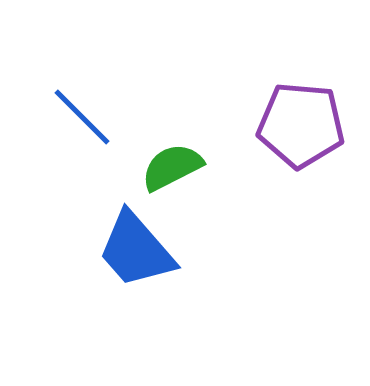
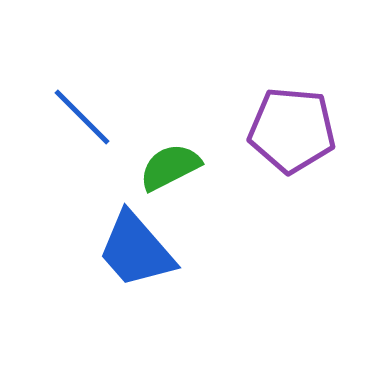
purple pentagon: moved 9 px left, 5 px down
green semicircle: moved 2 px left
